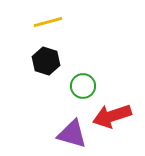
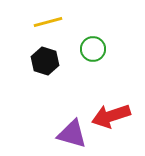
black hexagon: moved 1 px left
green circle: moved 10 px right, 37 px up
red arrow: moved 1 px left
